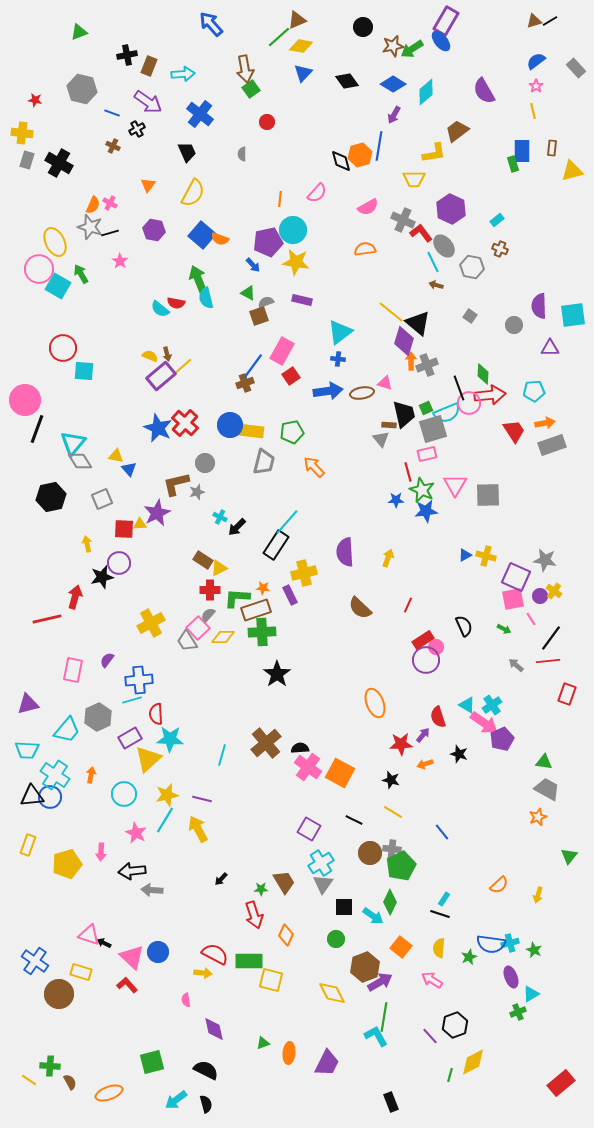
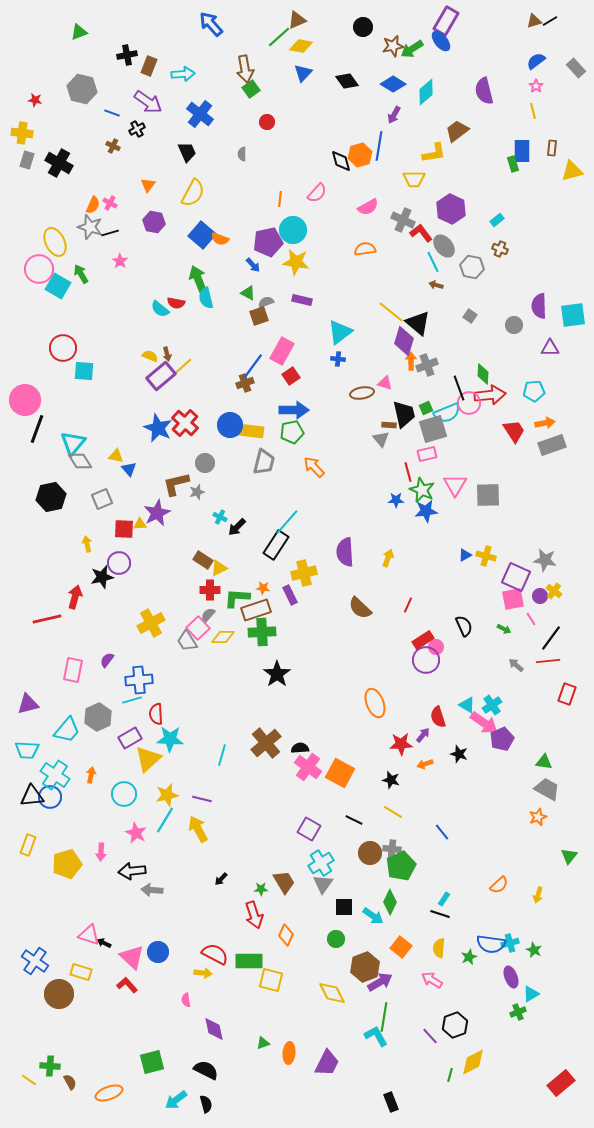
purple semicircle at (484, 91): rotated 16 degrees clockwise
purple hexagon at (154, 230): moved 8 px up
blue arrow at (328, 391): moved 34 px left, 19 px down; rotated 8 degrees clockwise
